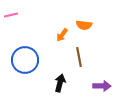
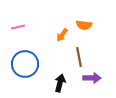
pink line: moved 7 px right, 12 px down
blue circle: moved 4 px down
purple arrow: moved 10 px left, 8 px up
